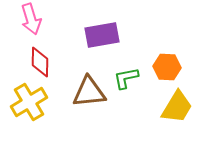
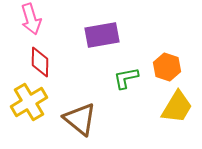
orange hexagon: rotated 16 degrees clockwise
brown triangle: moved 9 px left, 27 px down; rotated 45 degrees clockwise
